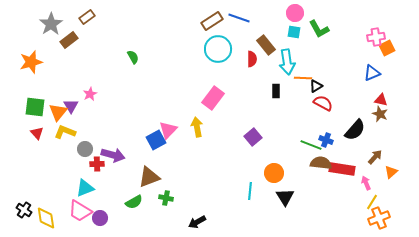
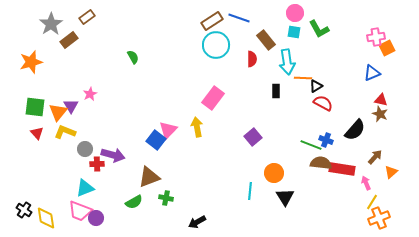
brown rectangle at (266, 45): moved 5 px up
cyan circle at (218, 49): moved 2 px left, 4 px up
blue square at (156, 140): rotated 24 degrees counterclockwise
pink trapezoid at (80, 211): rotated 10 degrees counterclockwise
purple circle at (100, 218): moved 4 px left
